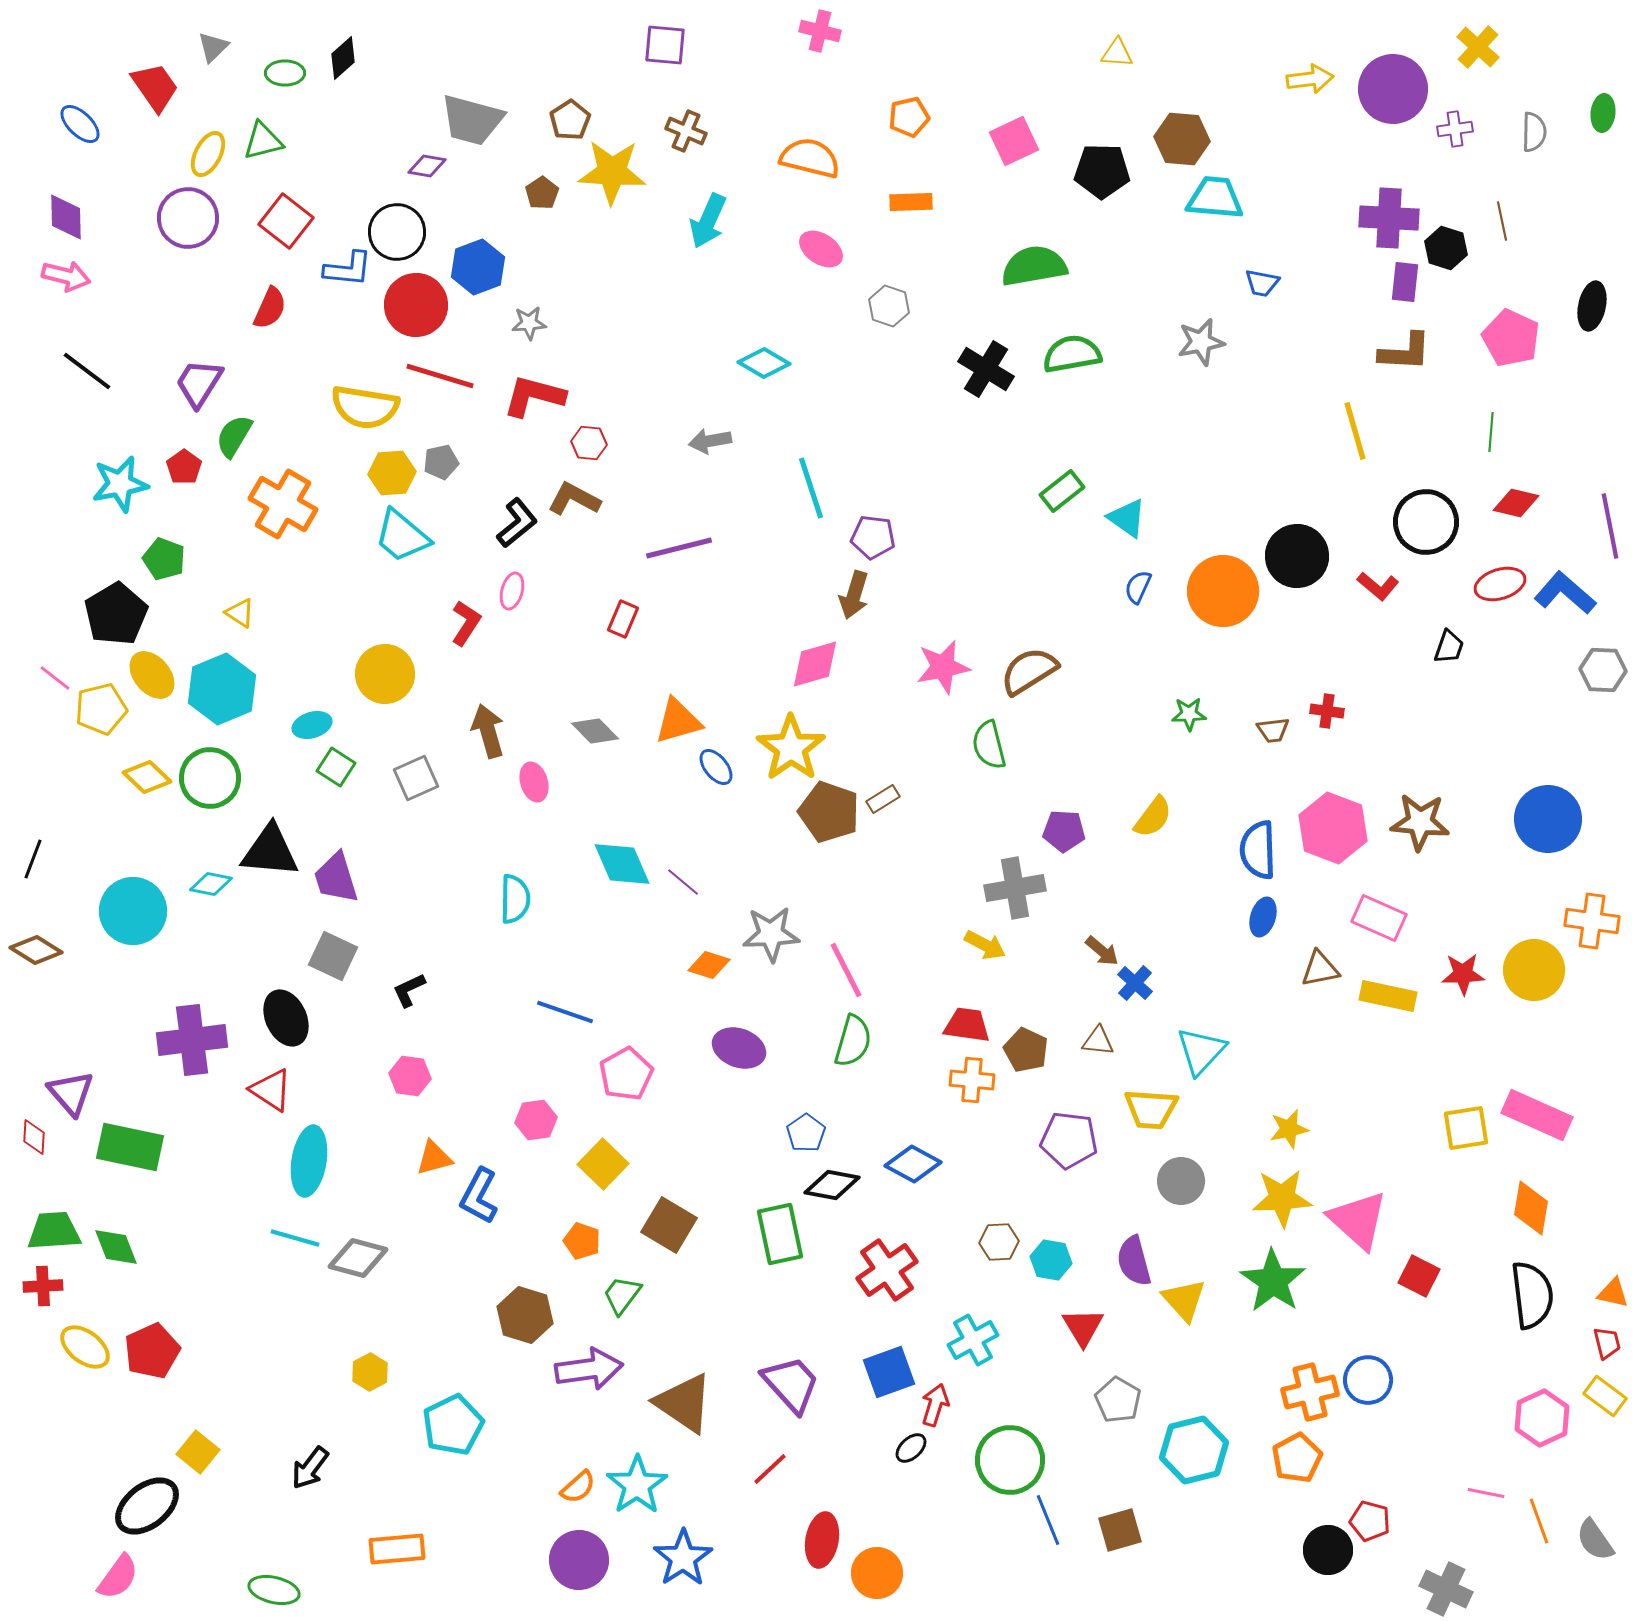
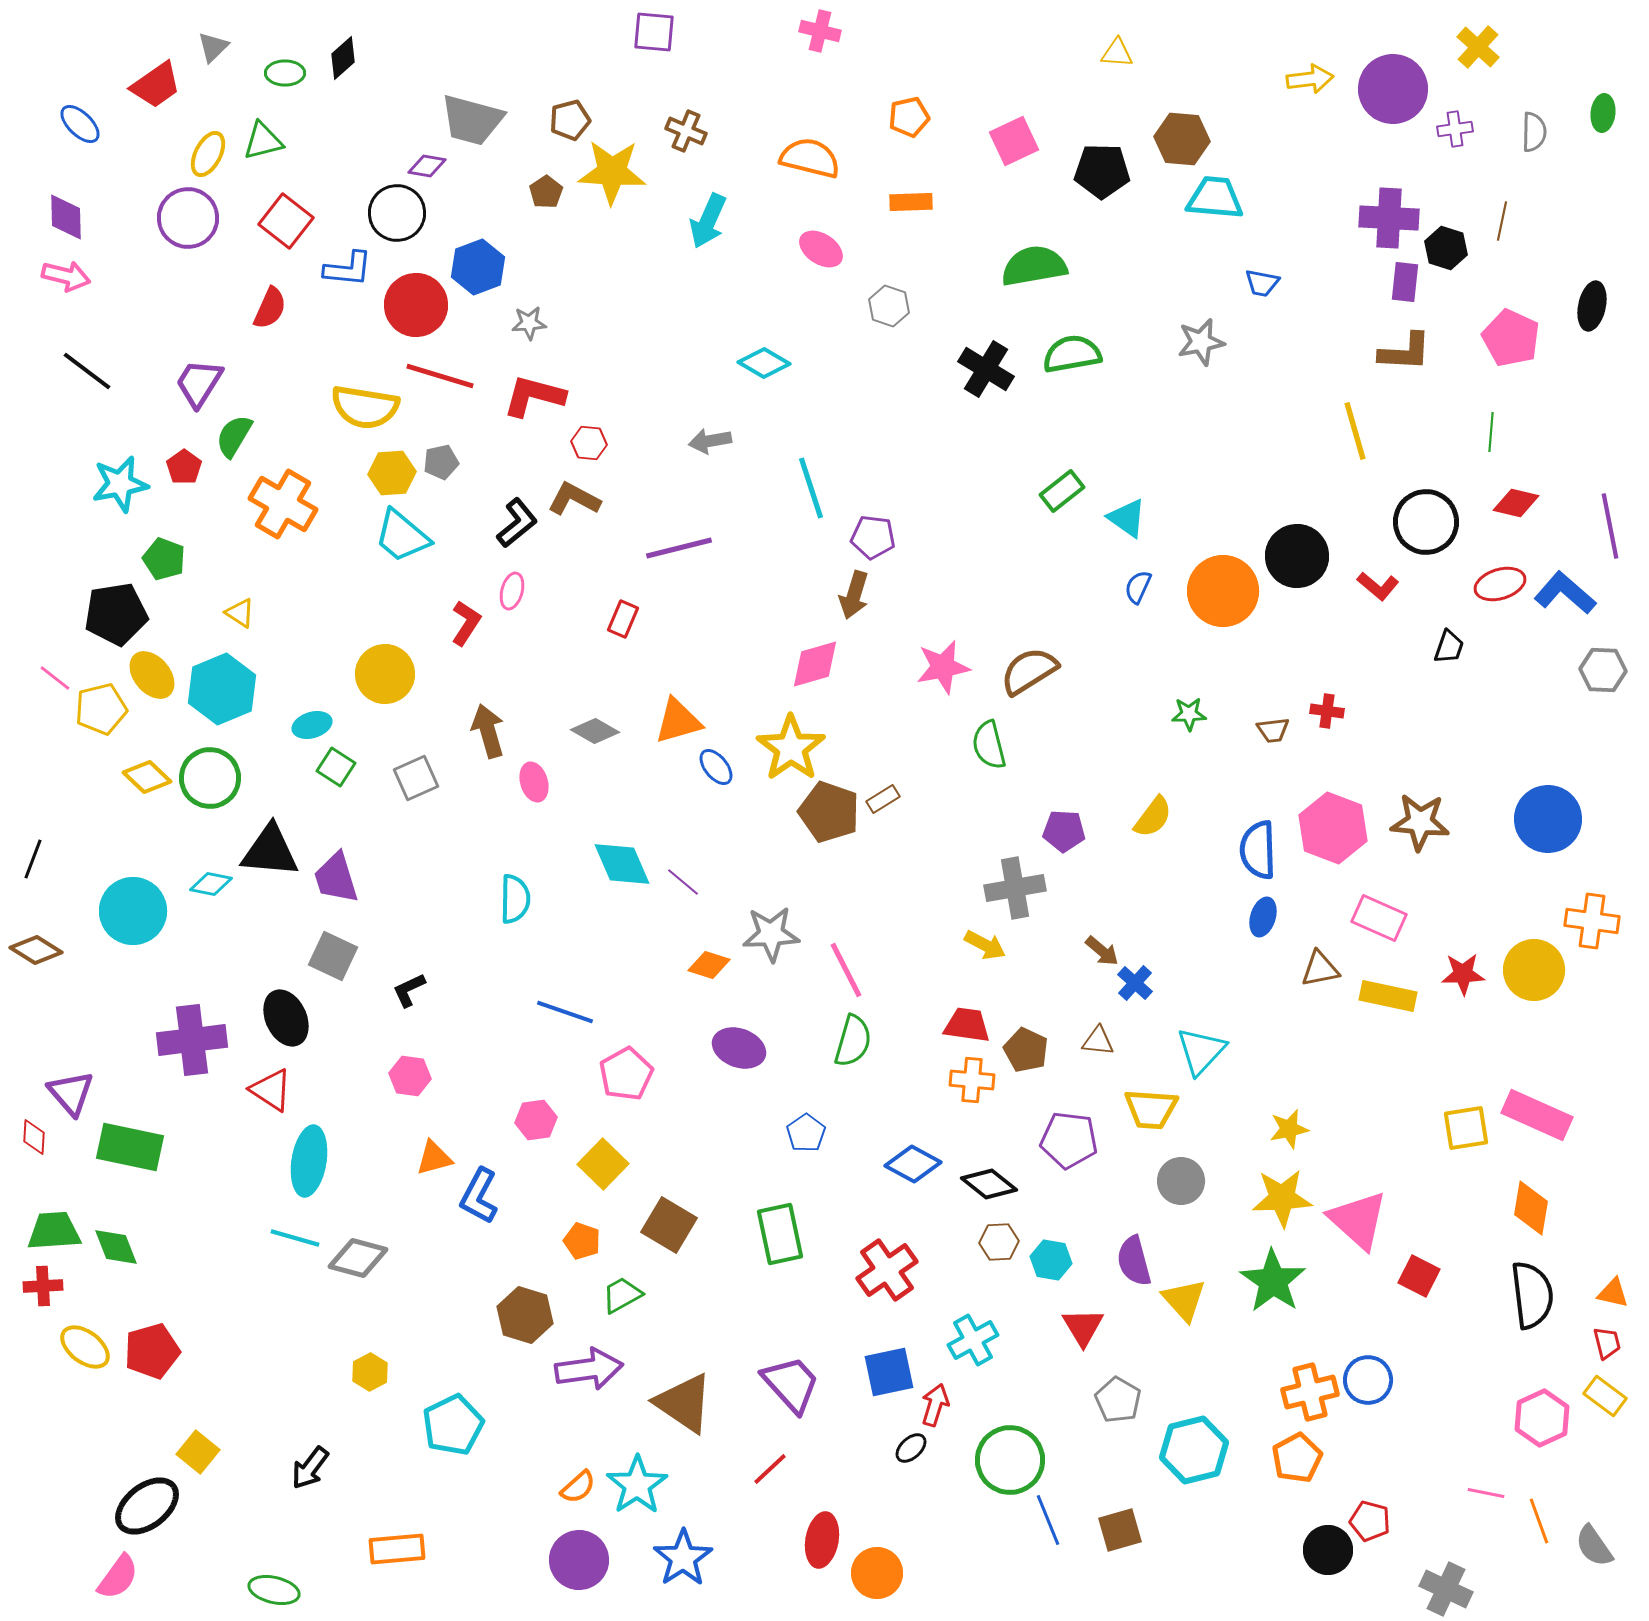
purple square at (665, 45): moved 11 px left, 13 px up
red trapezoid at (155, 87): moved 1 px right, 2 px up; rotated 90 degrees clockwise
brown pentagon at (570, 120): rotated 18 degrees clockwise
brown pentagon at (542, 193): moved 4 px right, 1 px up
brown line at (1502, 221): rotated 24 degrees clockwise
black circle at (397, 232): moved 19 px up
black pentagon at (116, 614): rotated 22 degrees clockwise
gray diamond at (595, 731): rotated 15 degrees counterclockwise
black diamond at (832, 1185): moved 157 px right, 1 px up; rotated 28 degrees clockwise
green trapezoid at (622, 1295): rotated 24 degrees clockwise
red pentagon at (152, 1351): rotated 8 degrees clockwise
blue square at (889, 1372): rotated 8 degrees clockwise
gray semicircle at (1595, 1540): moved 1 px left, 6 px down
